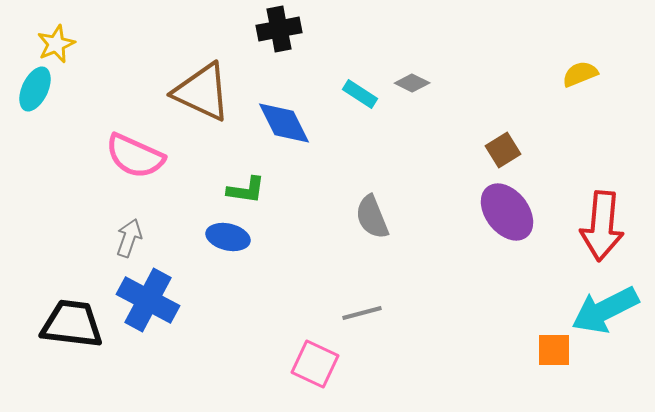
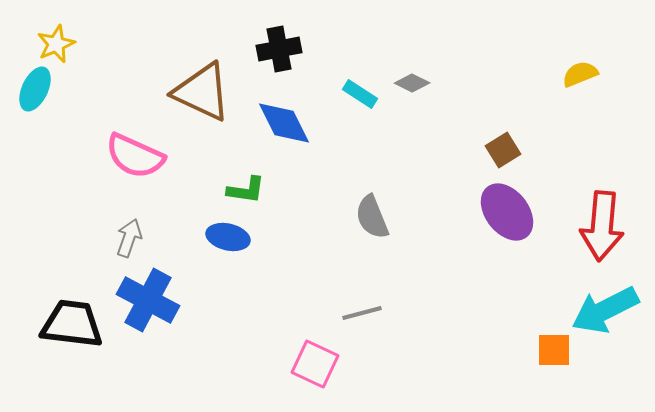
black cross: moved 20 px down
